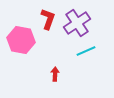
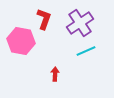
red L-shape: moved 4 px left
purple cross: moved 3 px right
pink hexagon: moved 1 px down
